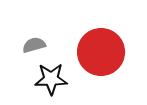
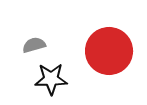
red circle: moved 8 px right, 1 px up
